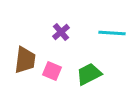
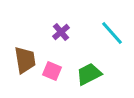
cyan line: rotated 44 degrees clockwise
brown trapezoid: rotated 16 degrees counterclockwise
